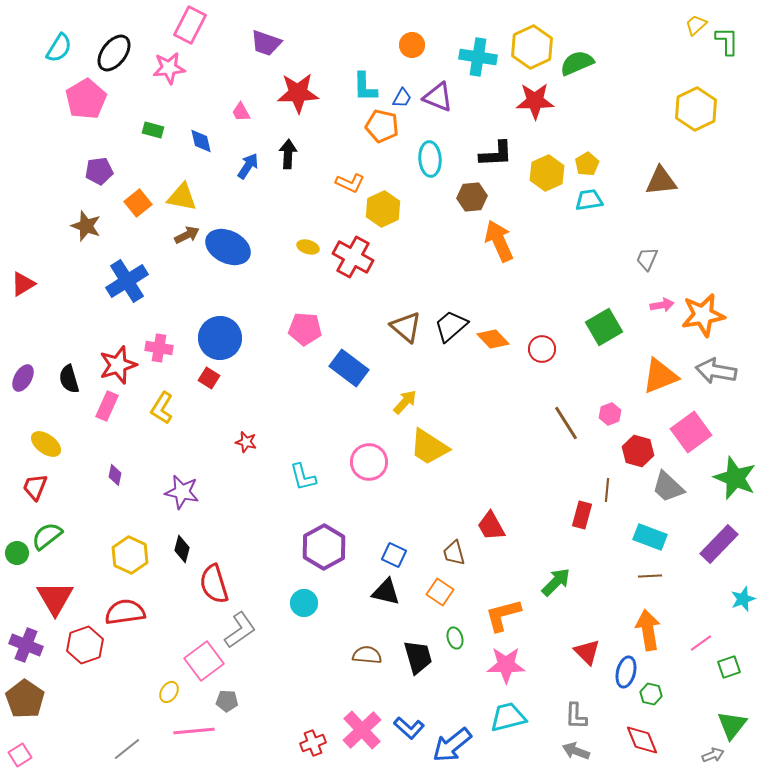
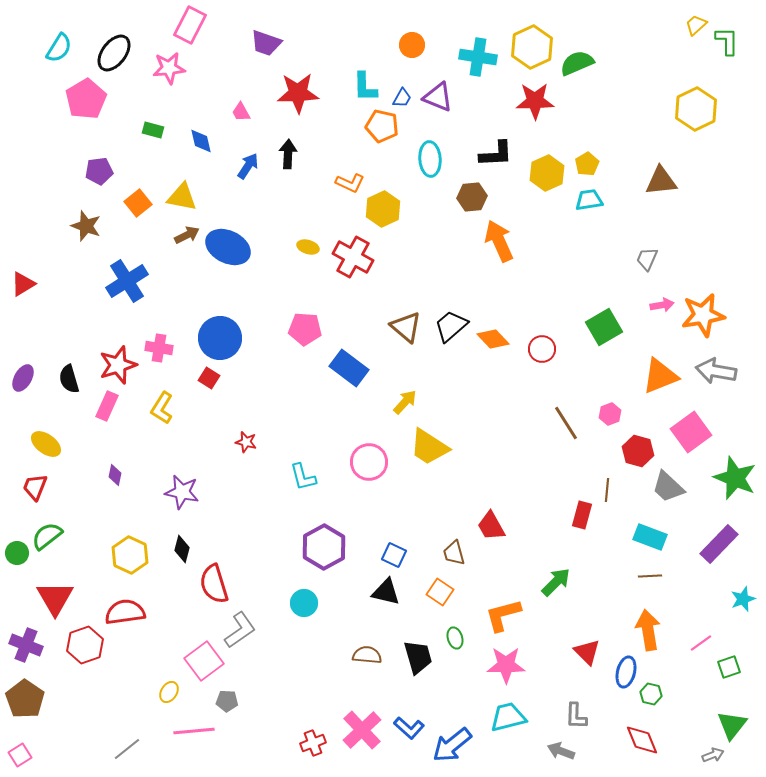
gray arrow at (576, 751): moved 15 px left
